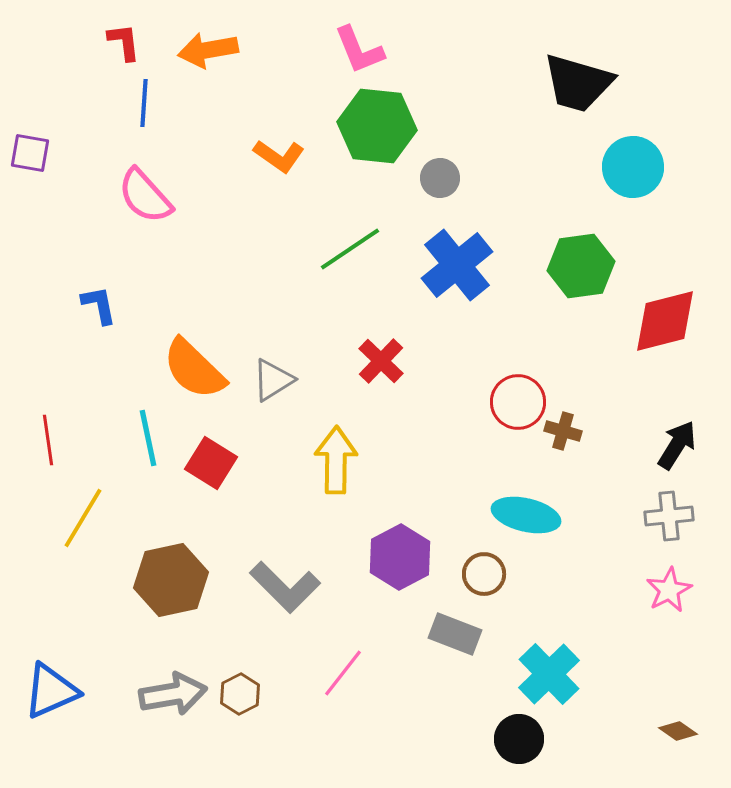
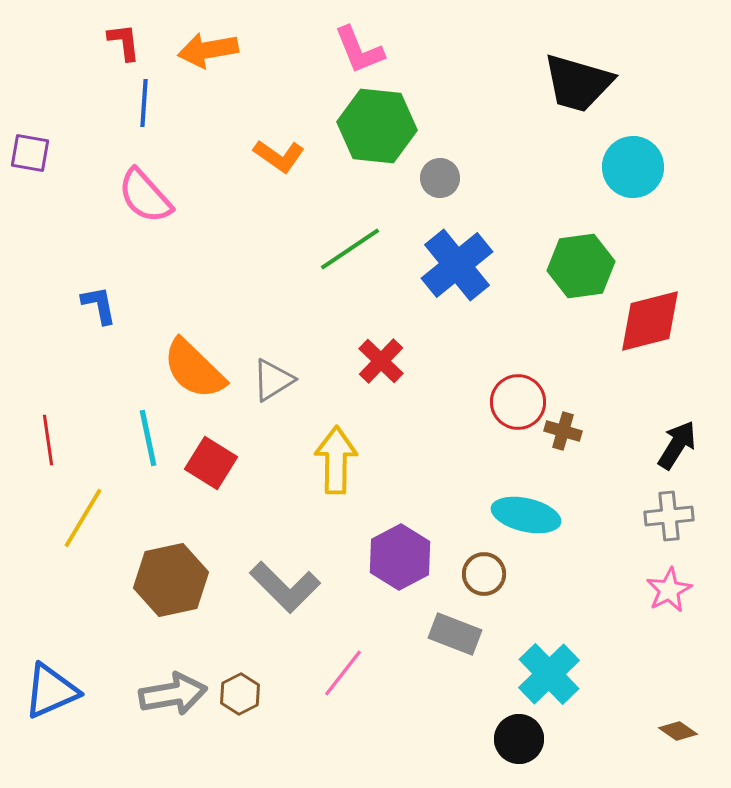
red diamond at (665, 321): moved 15 px left
